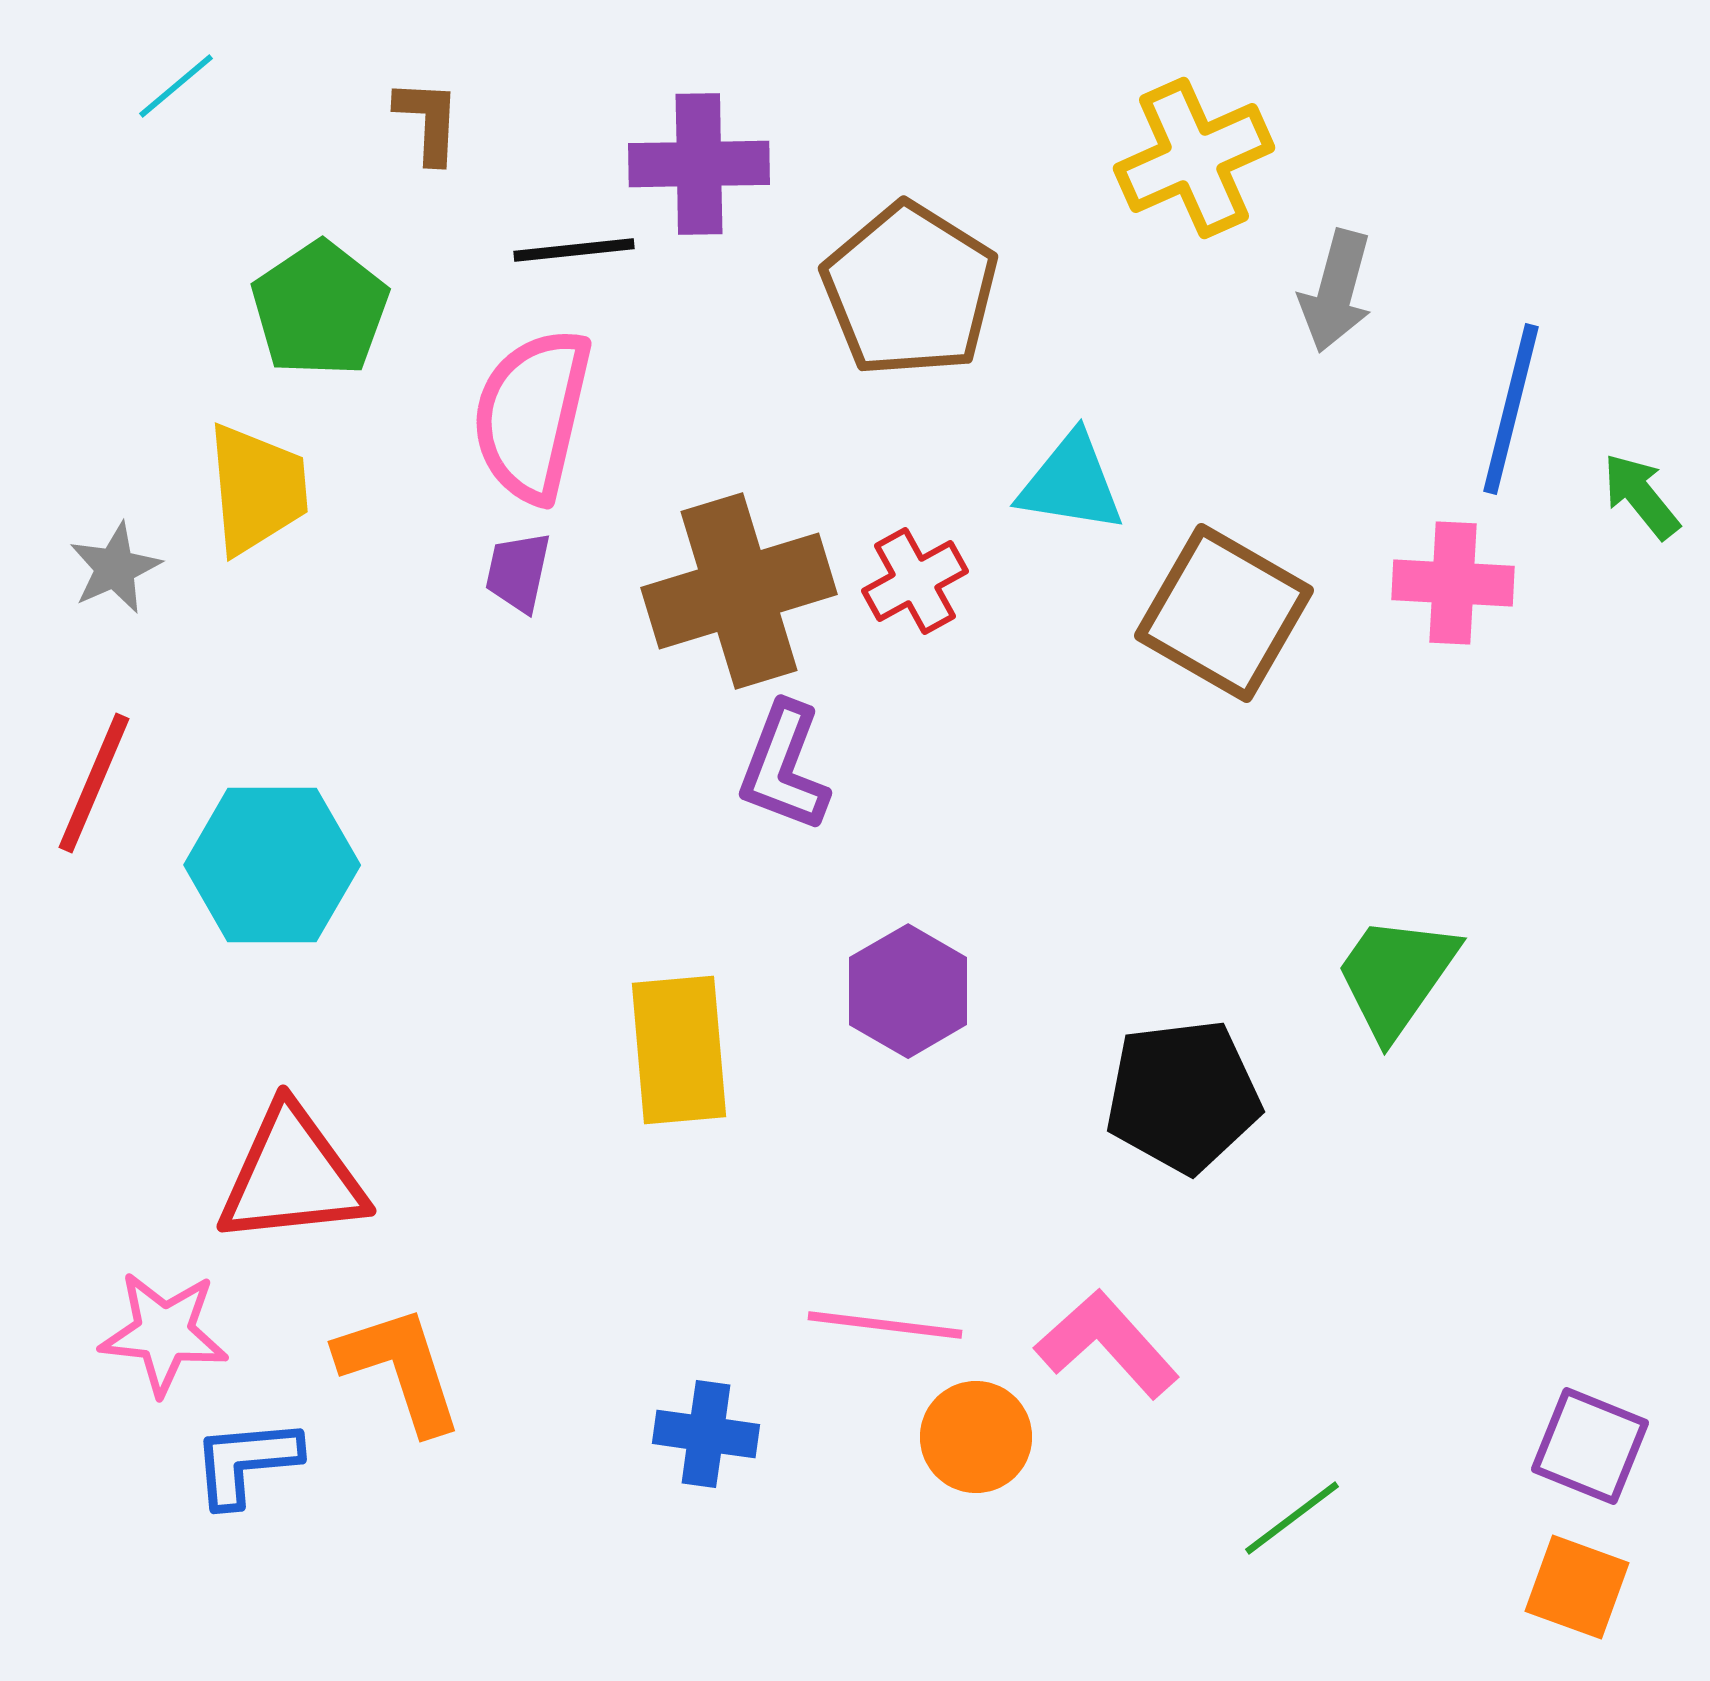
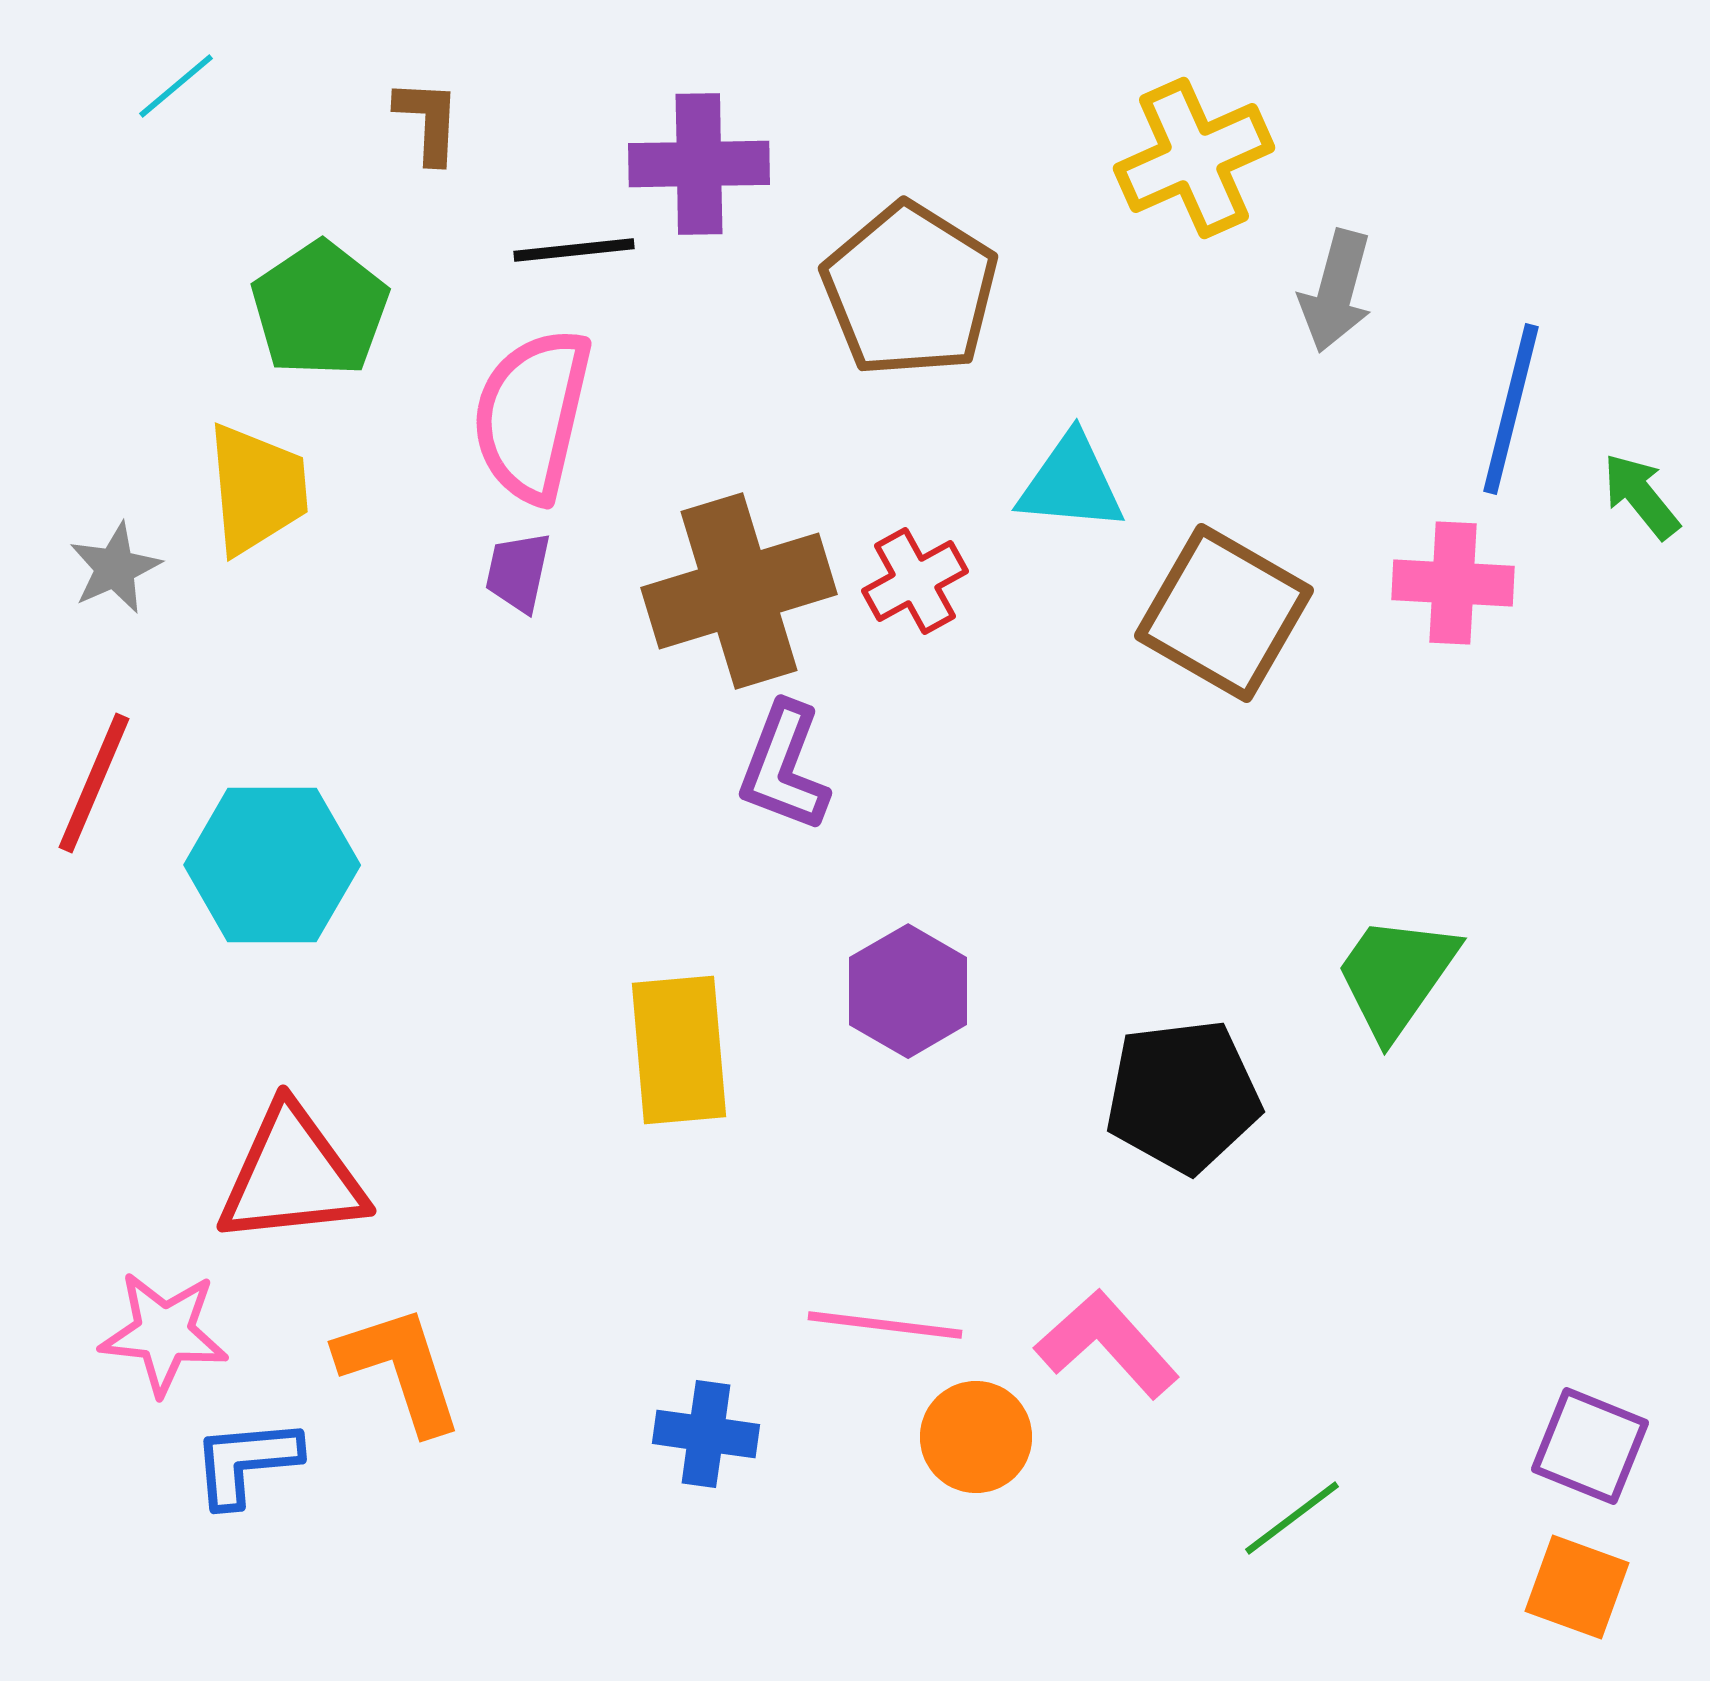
cyan triangle: rotated 4 degrees counterclockwise
